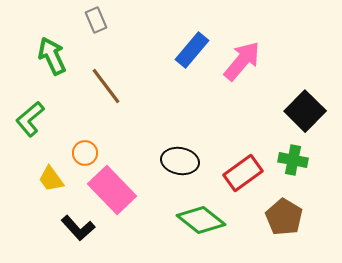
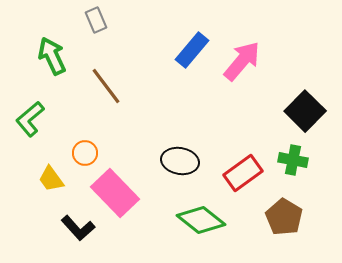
pink rectangle: moved 3 px right, 3 px down
